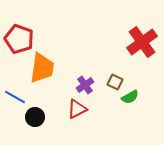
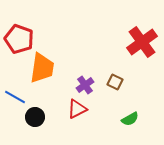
green semicircle: moved 22 px down
